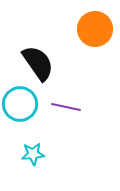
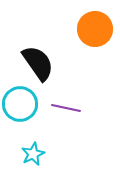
purple line: moved 1 px down
cyan star: rotated 20 degrees counterclockwise
